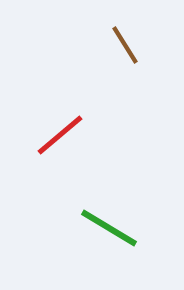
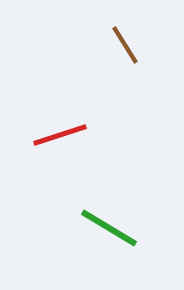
red line: rotated 22 degrees clockwise
